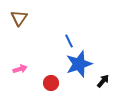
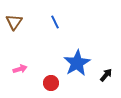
brown triangle: moved 5 px left, 4 px down
blue line: moved 14 px left, 19 px up
blue star: moved 2 px left, 1 px up; rotated 12 degrees counterclockwise
black arrow: moved 3 px right, 6 px up
